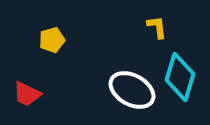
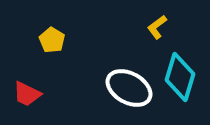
yellow L-shape: rotated 120 degrees counterclockwise
yellow pentagon: rotated 25 degrees counterclockwise
white ellipse: moved 3 px left, 2 px up
